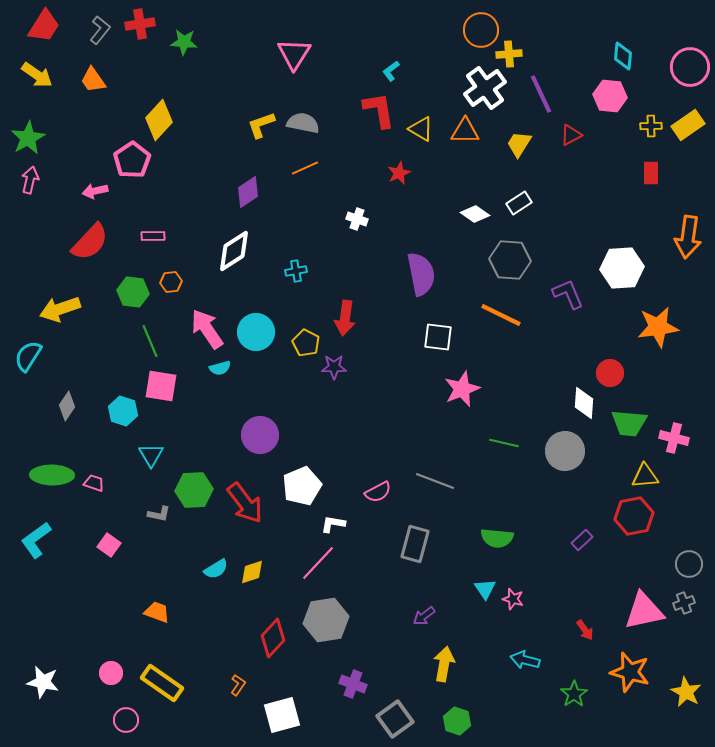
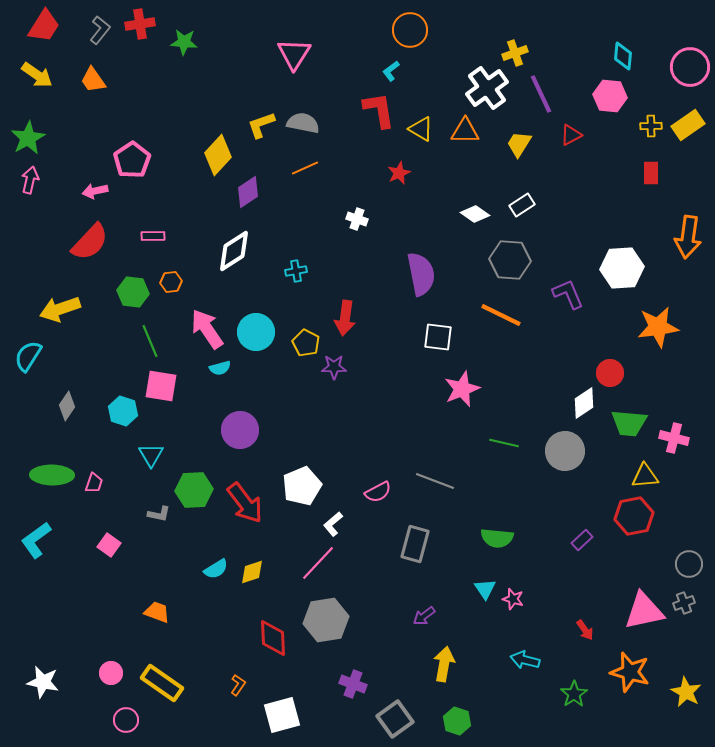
orange circle at (481, 30): moved 71 px left
yellow cross at (509, 54): moved 6 px right, 1 px up; rotated 15 degrees counterclockwise
white cross at (485, 88): moved 2 px right
yellow diamond at (159, 120): moved 59 px right, 35 px down
white rectangle at (519, 203): moved 3 px right, 2 px down
white diamond at (584, 403): rotated 52 degrees clockwise
purple circle at (260, 435): moved 20 px left, 5 px up
pink trapezoid at (94, 483): rotated 90 degrees clockwise
white L-shape at (333, 524): rotated 50 degrees counterclockwise
red diamond at (273, 638): rotated 45 degrees counterclockwise
